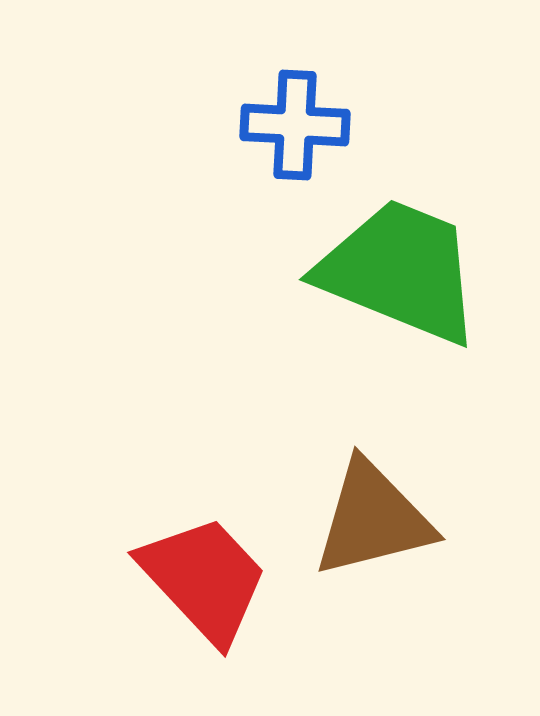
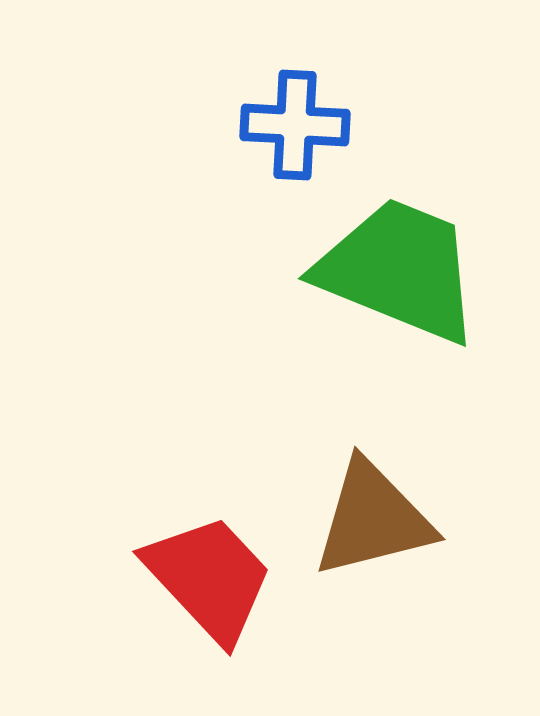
green trapezoid: moved 1 px left, 1 px up
red trapezoid: moved 5 px right, 1 px up
